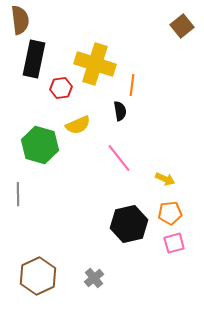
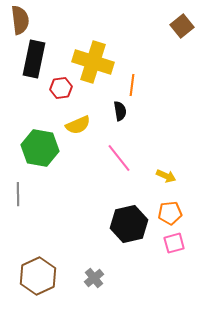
yellow cross: moved 2 px left, 2 px up
green hexagon: moved 3 px down; rotated 6 degrees counterclockwise
yellow arrow: moved 1 px right, 3 px up
